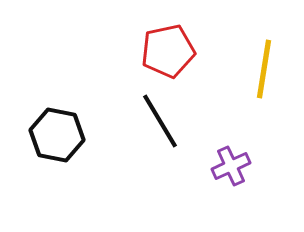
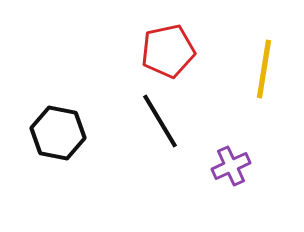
black hexagon: moved 1 px right, 2 px up
